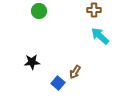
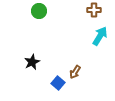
cyan arrow: rotated 78 degrees clockwise
black star: rotated 21 degrees counterclockwise
